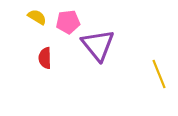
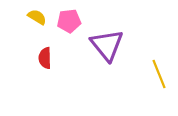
pink pentagon: moved 1 px right, 1 px up
purple triangle: moved 9 px right
